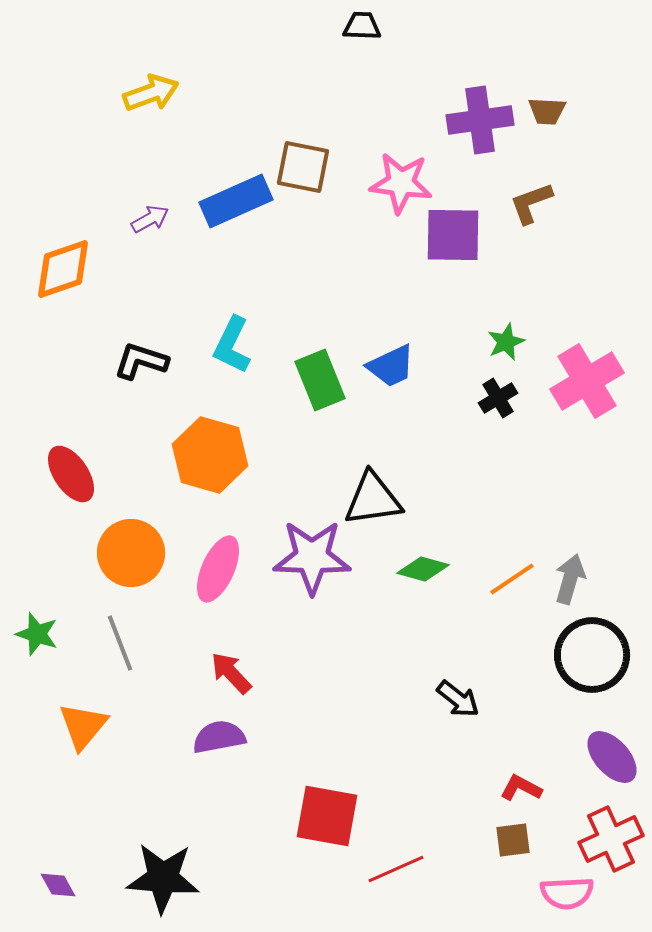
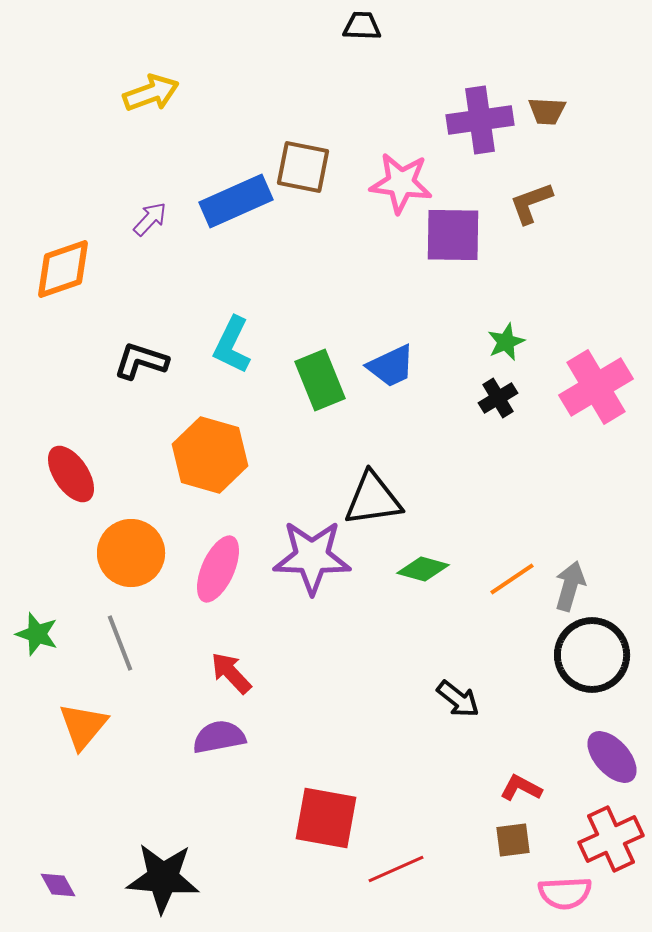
purple arrow at (150, 219): rotated 18 degrees counterclockwise
pink cross at (587, 381): moved 9 px right, 6 px down
gray arrow at (570, 579): moved 7 px down
red square at (327, 816): moved 1 px left, 2 px down
pink semicircle at (567, 893): moved 2 px left
